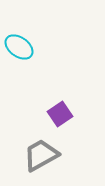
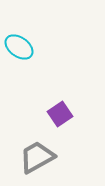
gray trapezoid: moved 4 px left, 2 px down
